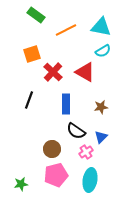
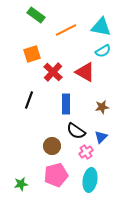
brown star: moved 1 px right
brown circle: moved 3 px up
